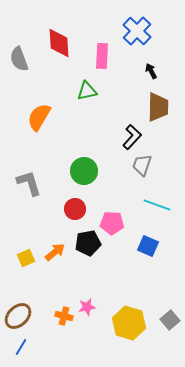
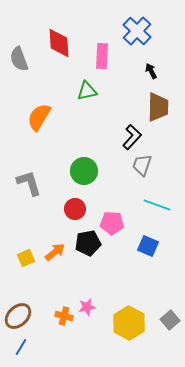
yellow hexagon: rotated 12 degrees clockwise
